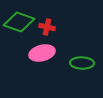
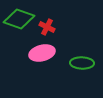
green diamond: moved 3 px up
red cross: rotated 14 degrees clockwise
